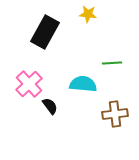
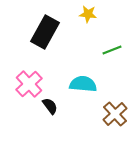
green line: moved 13 px up; rotated 18 degrees counterclockwise
brown cross: rotated 35 degrees counterclockwise
